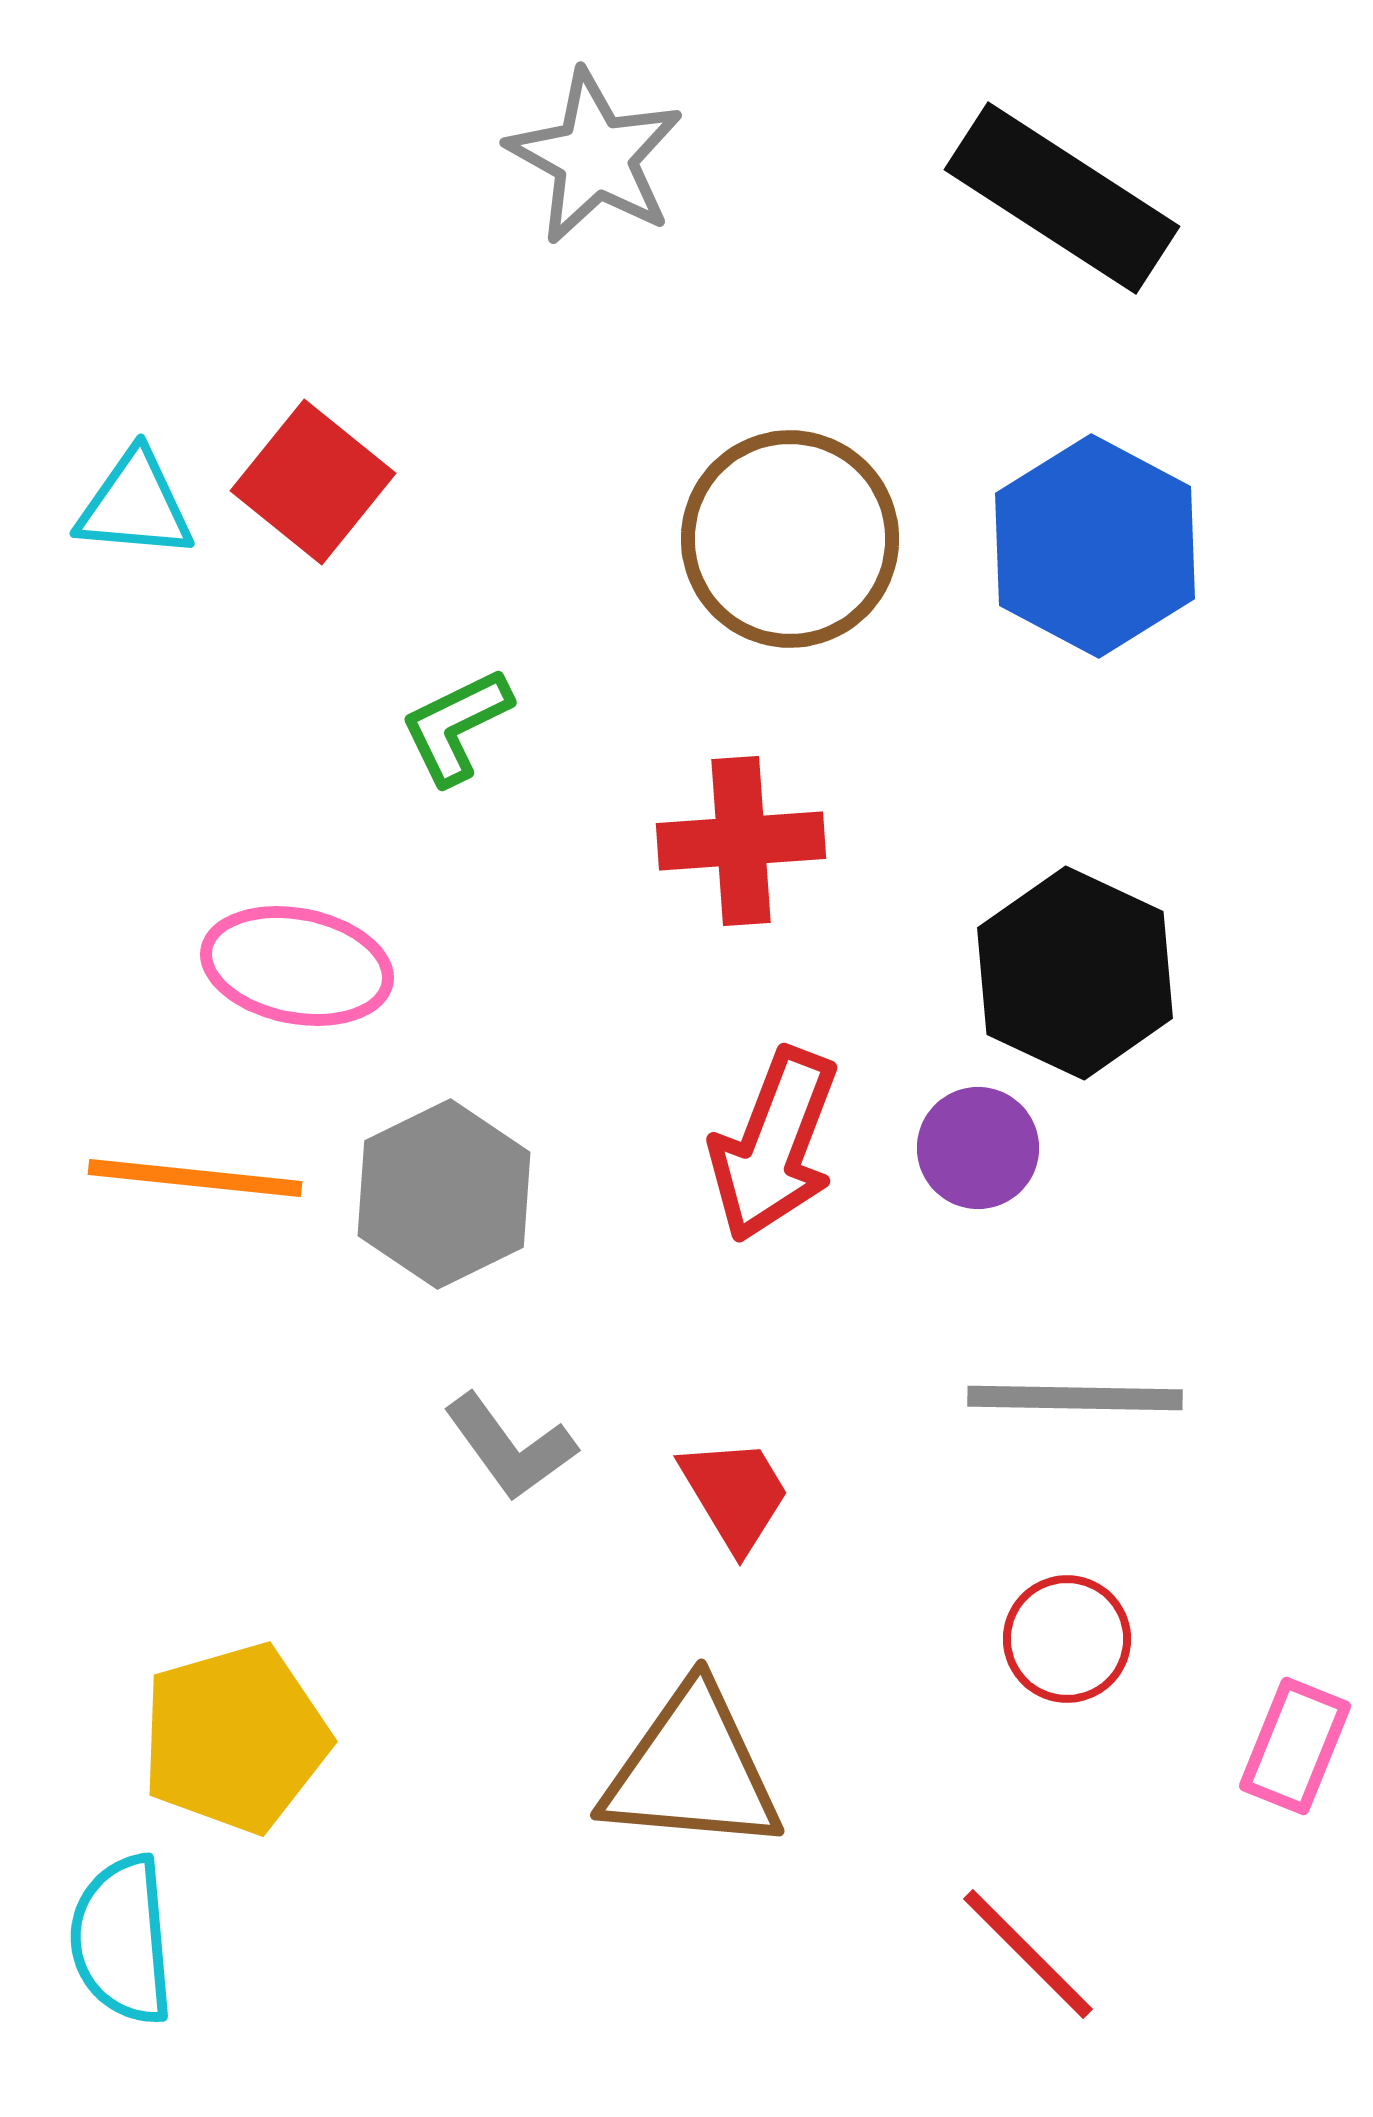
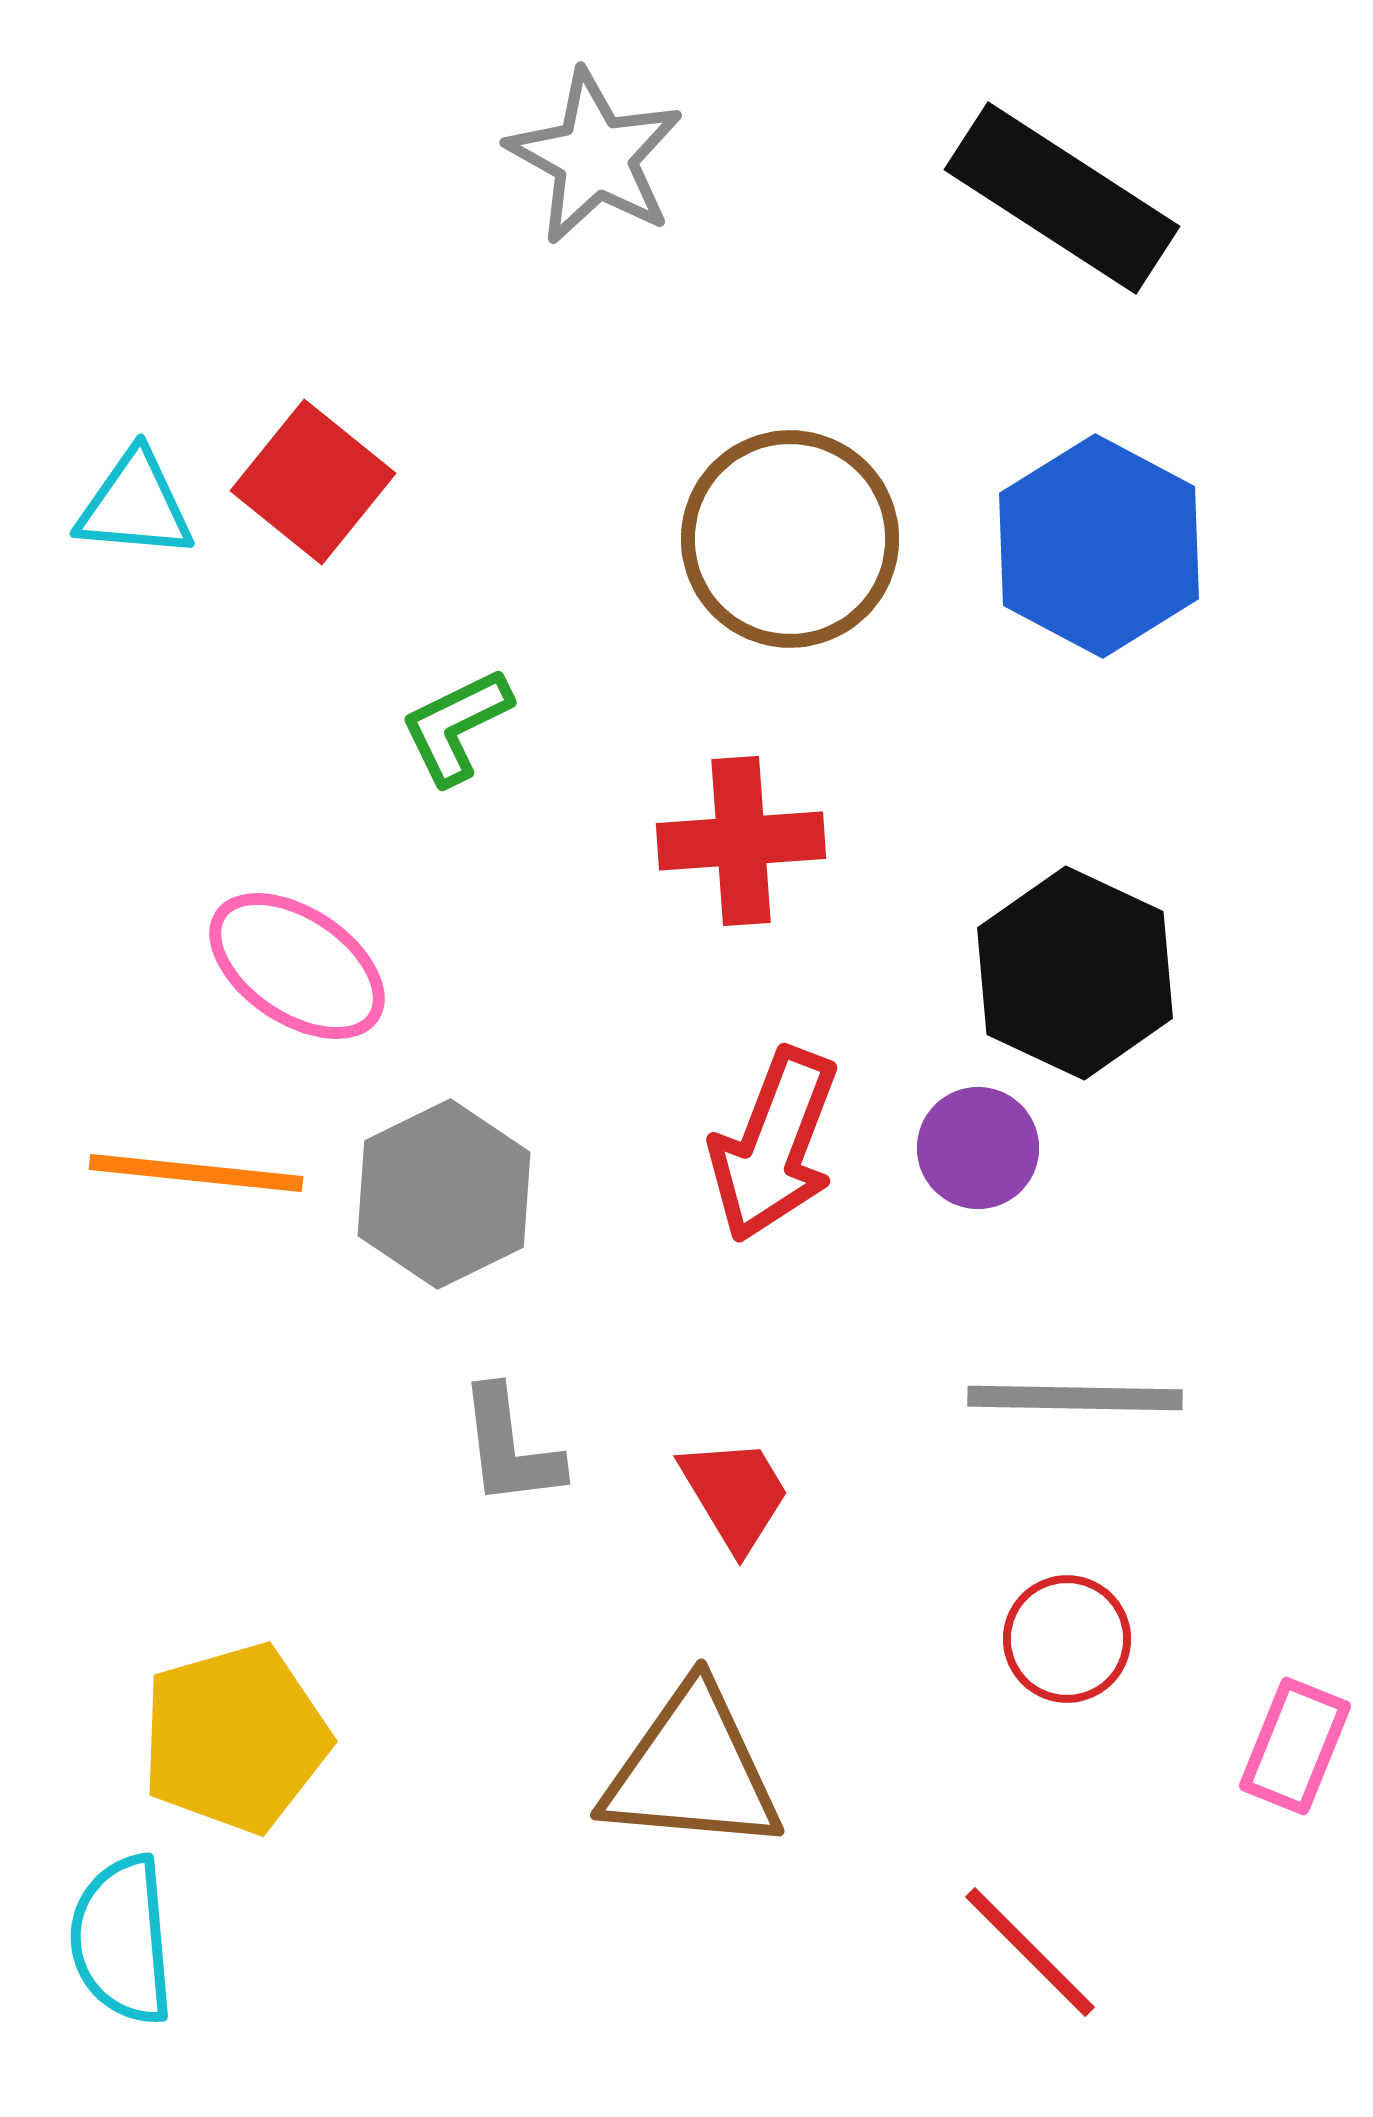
blue hexagon: moved 4 px right
pink ellipse: rotated 23 degrees clockwise
orange line: moved 1 px right, 5 px up
gray L-shape: rotated 29 degrees clockwise
red line: moved 2 px right, 2 px up
